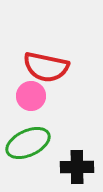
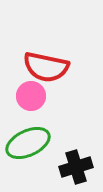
black cross: moved 1 px left; rotated 16 degrees counterclockwise
